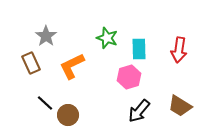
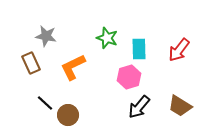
gray star: rotated 25 degrees counterclockwise
red arrow: rotated 30 degrees clockwise
orange L-shape: moved 1 px right, 1 px down
black arrow: moved 4 px up
